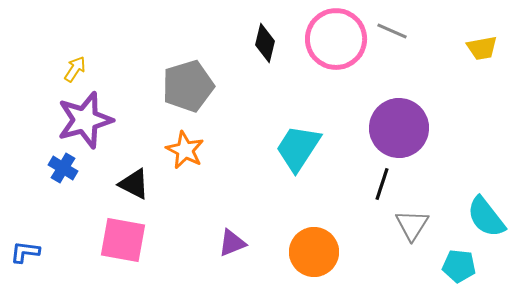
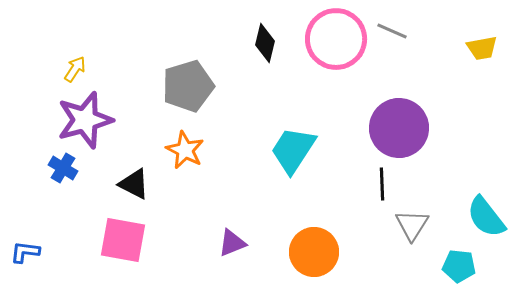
cyan trapezoid: moved 5 px left, 2 px down
black line: rotated 20 degrees counterclockwise
